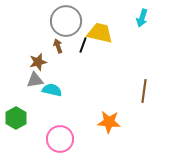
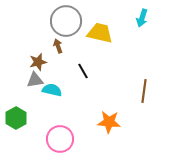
black line: moved 26 px down; rotated 49 degrees counterclockwise
